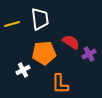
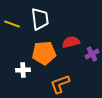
yellow line: rotated 35 degrees clockwise
red semicircle: rotated 48 degrees counterclockwise
purple cross: moved 3 px right
white cross: rotated 24 degrees clockwise
orange L-shape: rotated 70 degrees clockwise
